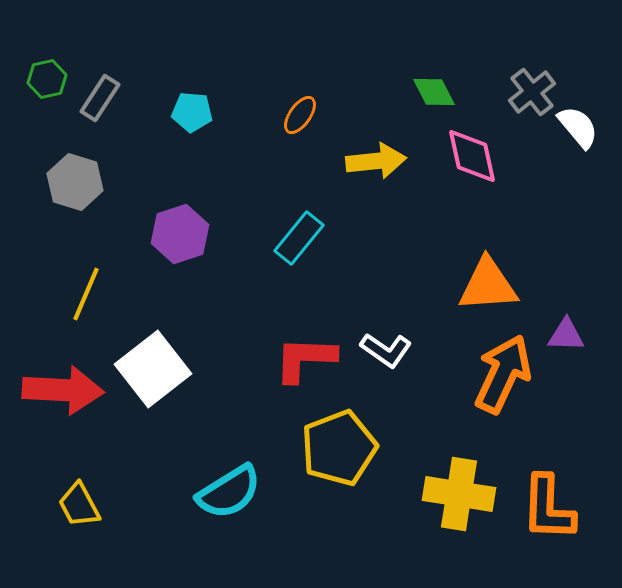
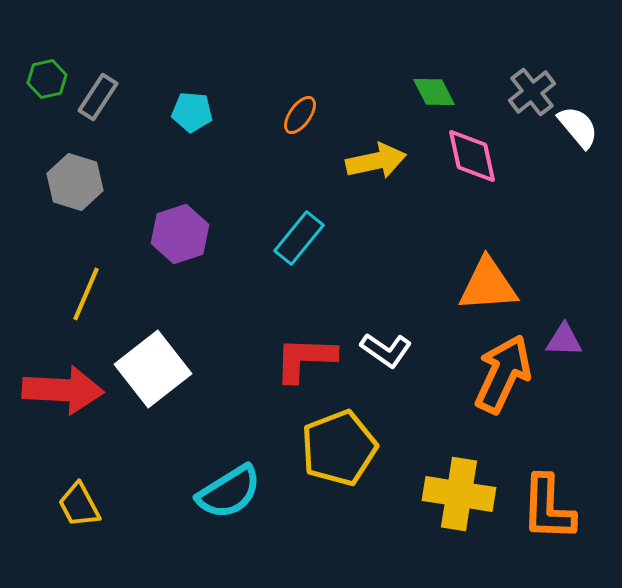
gray rectangle: moved 2 px left, 1 px up
yellow arrow: rotated 6 degrees counterclockwise
purple triangle: moved 2 px left, 5 px down
